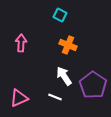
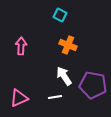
pink arrow: moved 3 px down
purple pentagon: rotated 24 degrees counterclockwise
white line: rotated 32 degrees counterclockwise
